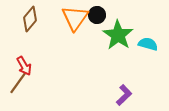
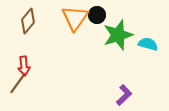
brown diamond: moved 2 px left, 2 px down
green star: rotated 20 degrees clockwise
red arrow: rotated 24 degrees clockwise
